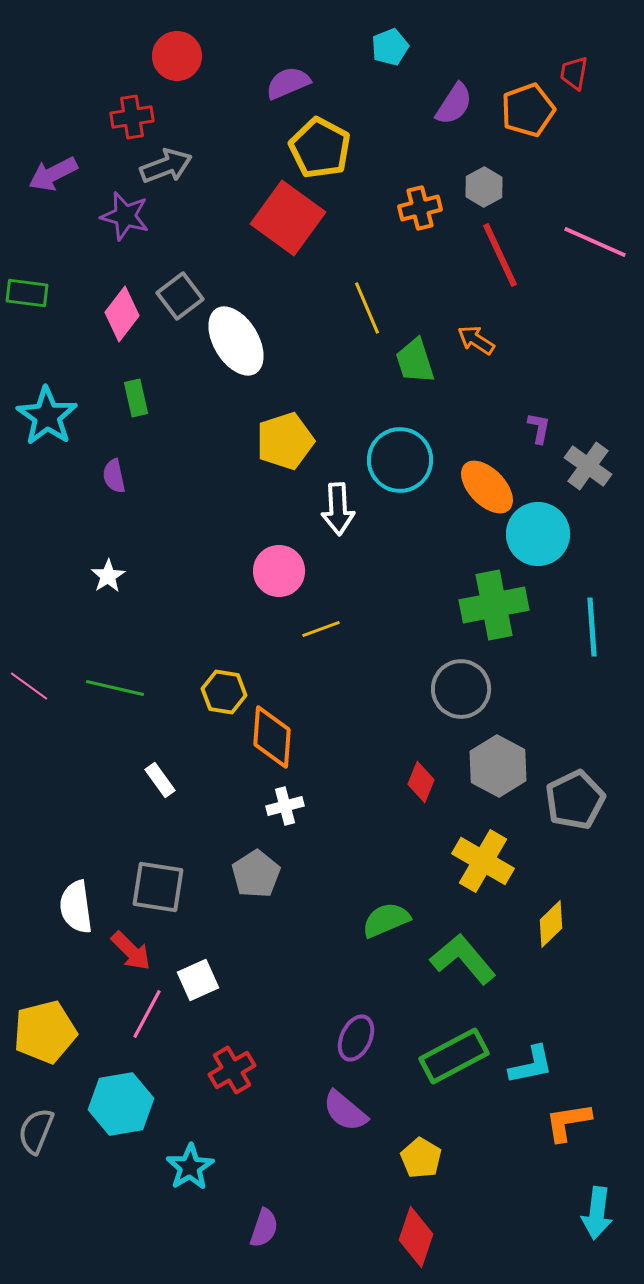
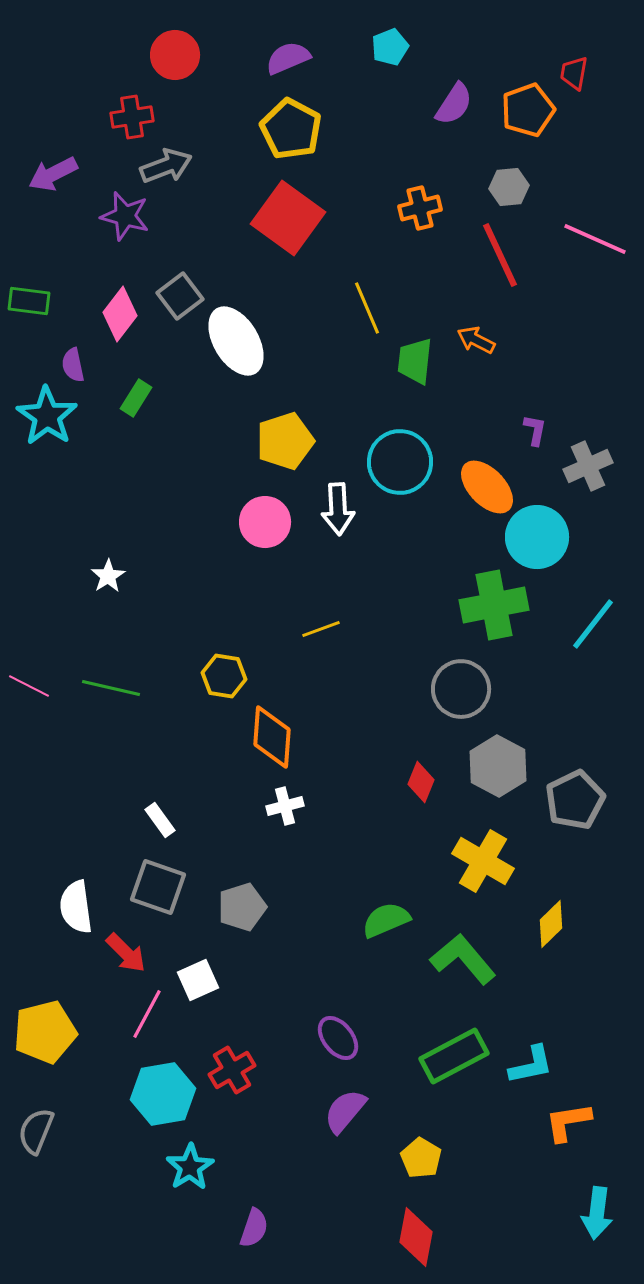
red circle at (177, 56): moved 2 px left, 1 px up
purple semicircle at (288, 83): moved 25 px up
yellow pentagon at (320, 148): moved 29 px left, 19 px up
gray hexagon at (484, 187): moved 25 px right; rotated 24 degrees clockwise
pink line at (595, 242): moved 3 px up
green rectangle at (27, 293): moved 2 px right, 8 px down
pink diamond at (122, 314): moved 2 px left
orange arrow at (476, 340): rotated 6 degrees counterclockwise
green trapezoid at (415, 361): rotated 24 degrees clockwise
green rectangle at (136, 398): rotated 45 degrees clockwise
purple L-shape at (539, 428): moved 4 px left, 2 px down
cyan circle at (400, 460): moved 2 px down
gray cross at (588, 466): rotated 30 degrees clockwise
purple semicircle at (114, 476): moved 41 px left, 111 px up
cyan circle at (538, 534): moved 1 px left, 3 px down
pink circle at (279, 571): moved 14 px left, 49 px up
cyan line at (592, 627): moved 1 px right, 3 px up; rotated 42 degrees clockwise
pink line at (29, 686): rotated 9 degrees counterclockwise
green line at (115, 688): moved 4 px left
yellow hexagon at (224, 692): moved 16 px up
white rectangle at (160, 780): moved 40 px down
gray pentagon at (256, 874): moved 14 px left, 33 px down; rotated 15 degrees clockwise
gray square at (158, 887): rotated 10 degrees clockwise
red arrow at (131, 951): moved 5 px left, 2 px down
purple ellipse at (356, 1038): moved 18 px left; rotated 63 degrees counterclockwise
cyan hexagon at (121, 1104): moved 42 px right, 10 px up
purple semicircle at (345, 1111): rotated 90 degrees clockwise
purple semicircle at (264, 1228): moved 10 px left
red diamond at (416, 1237): rotated 8 degrees counterclockwise
